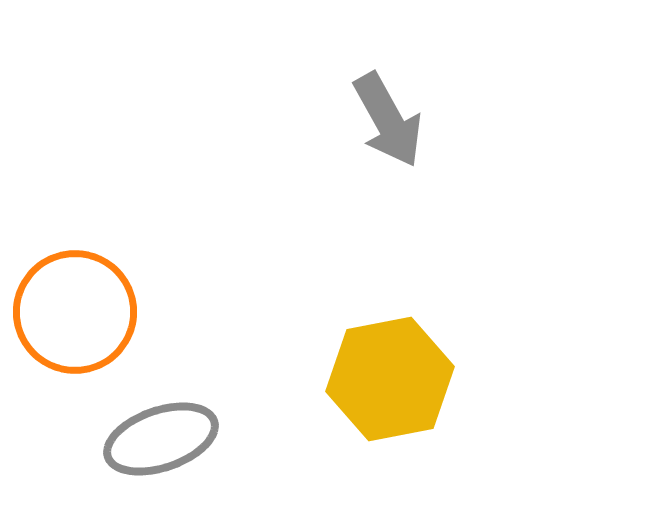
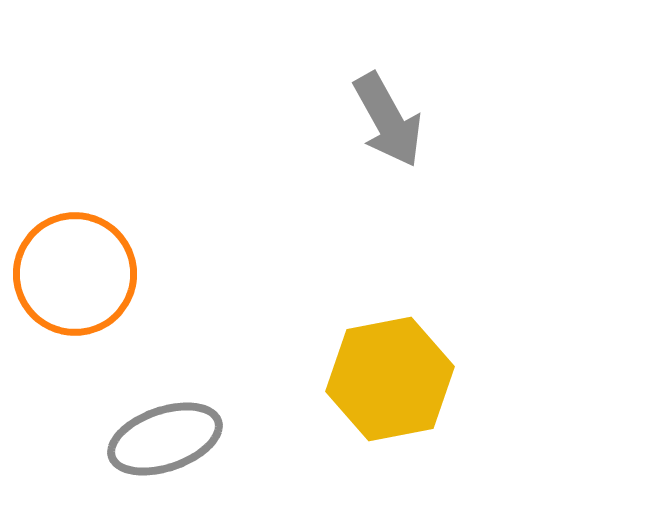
orange circle: moved 38 px up
gray ellipse: moved 4 px right
